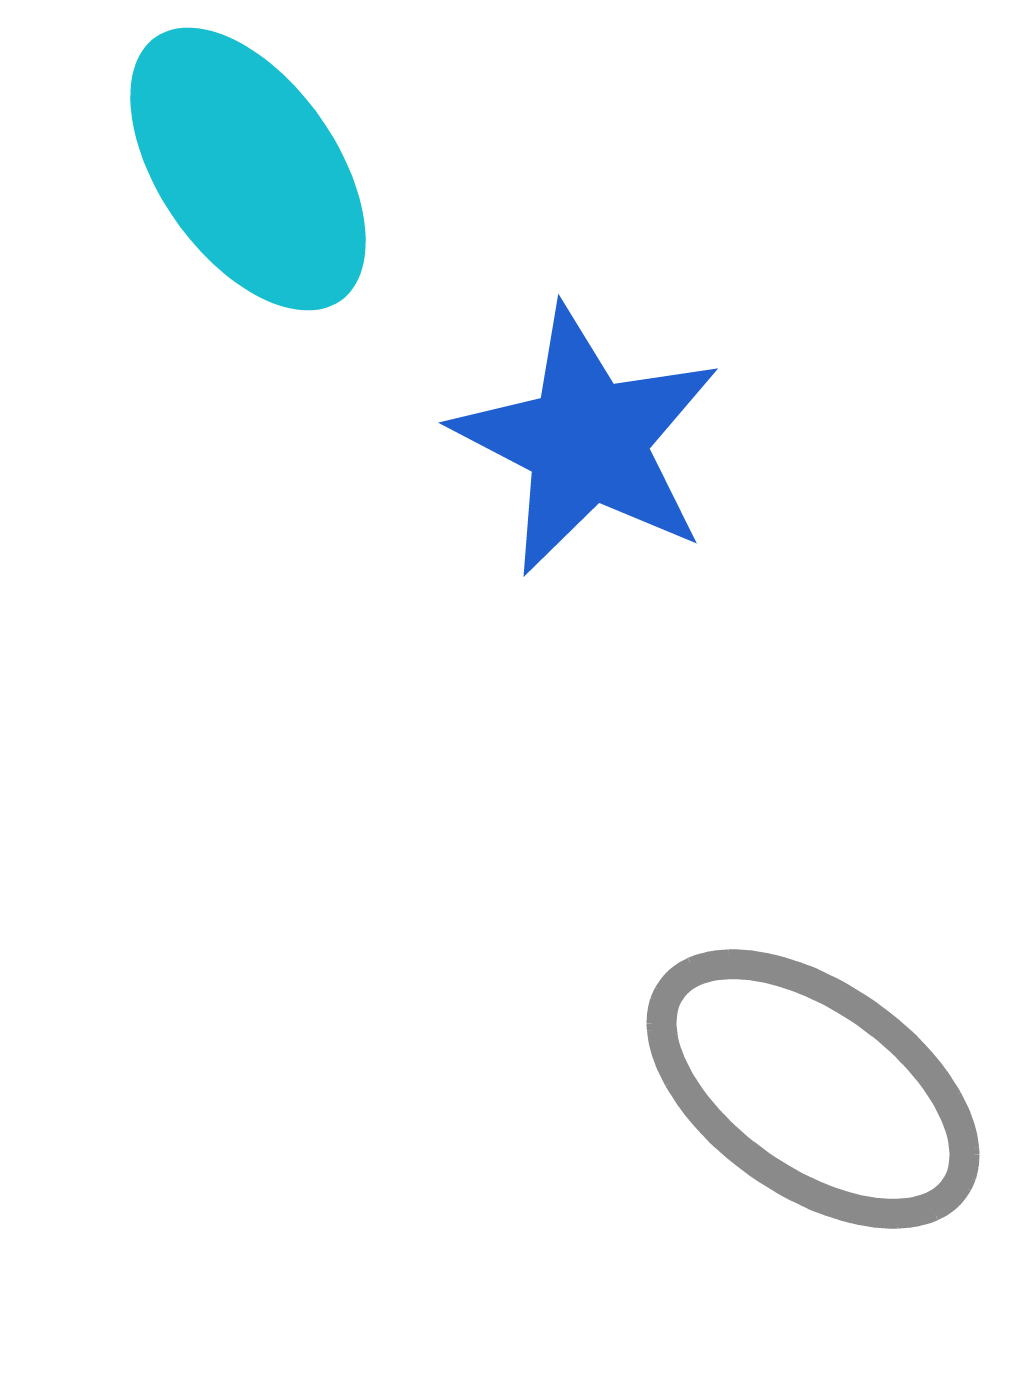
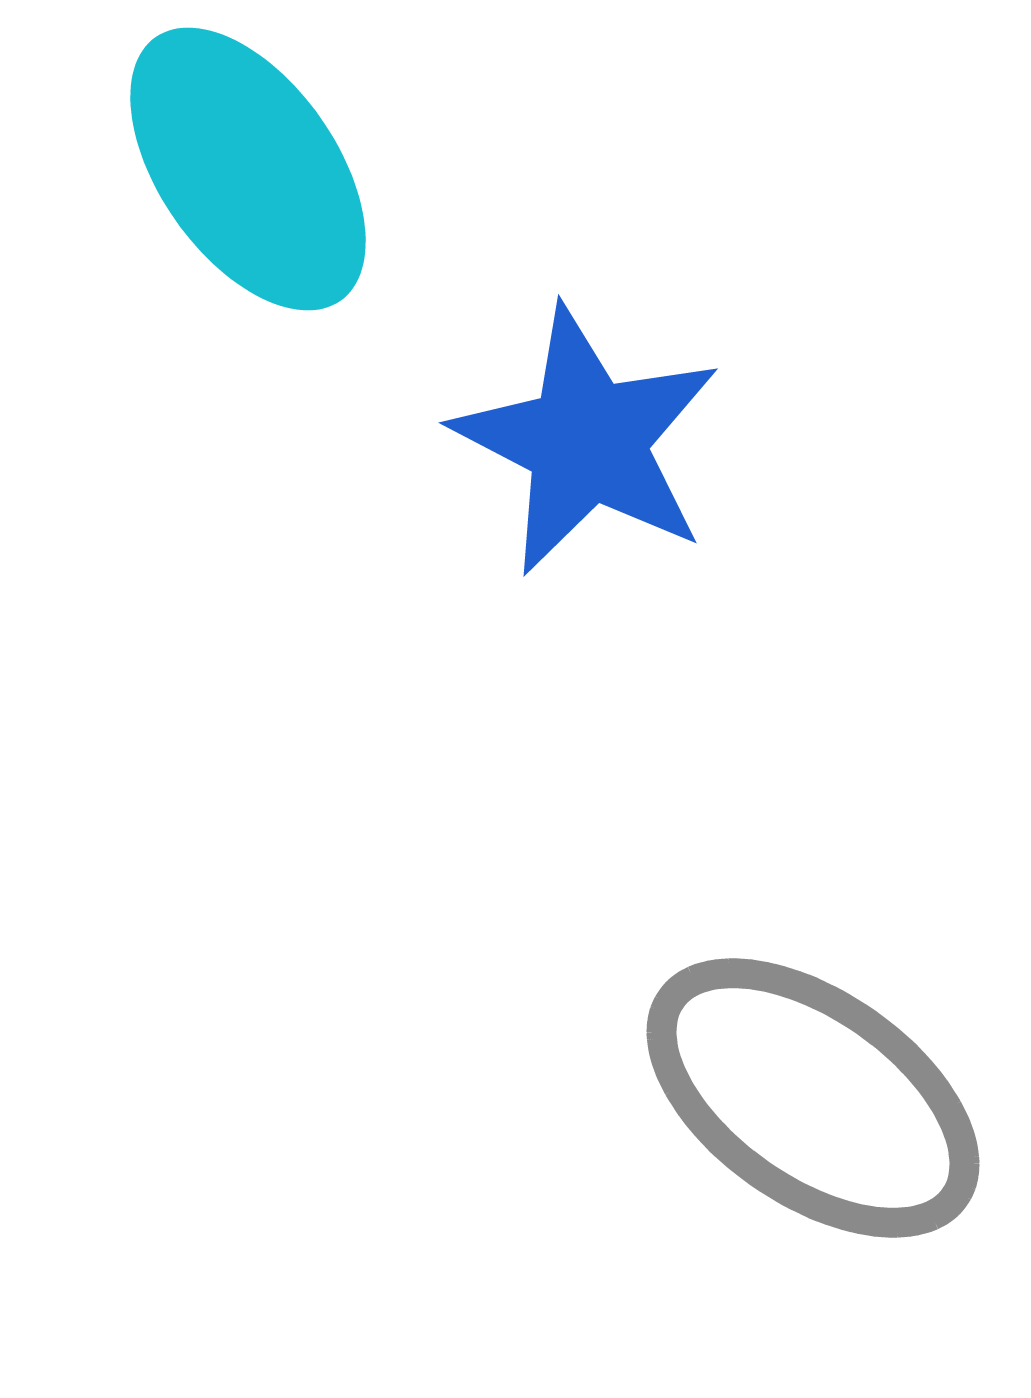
gray ellipse: moved 9 px down
